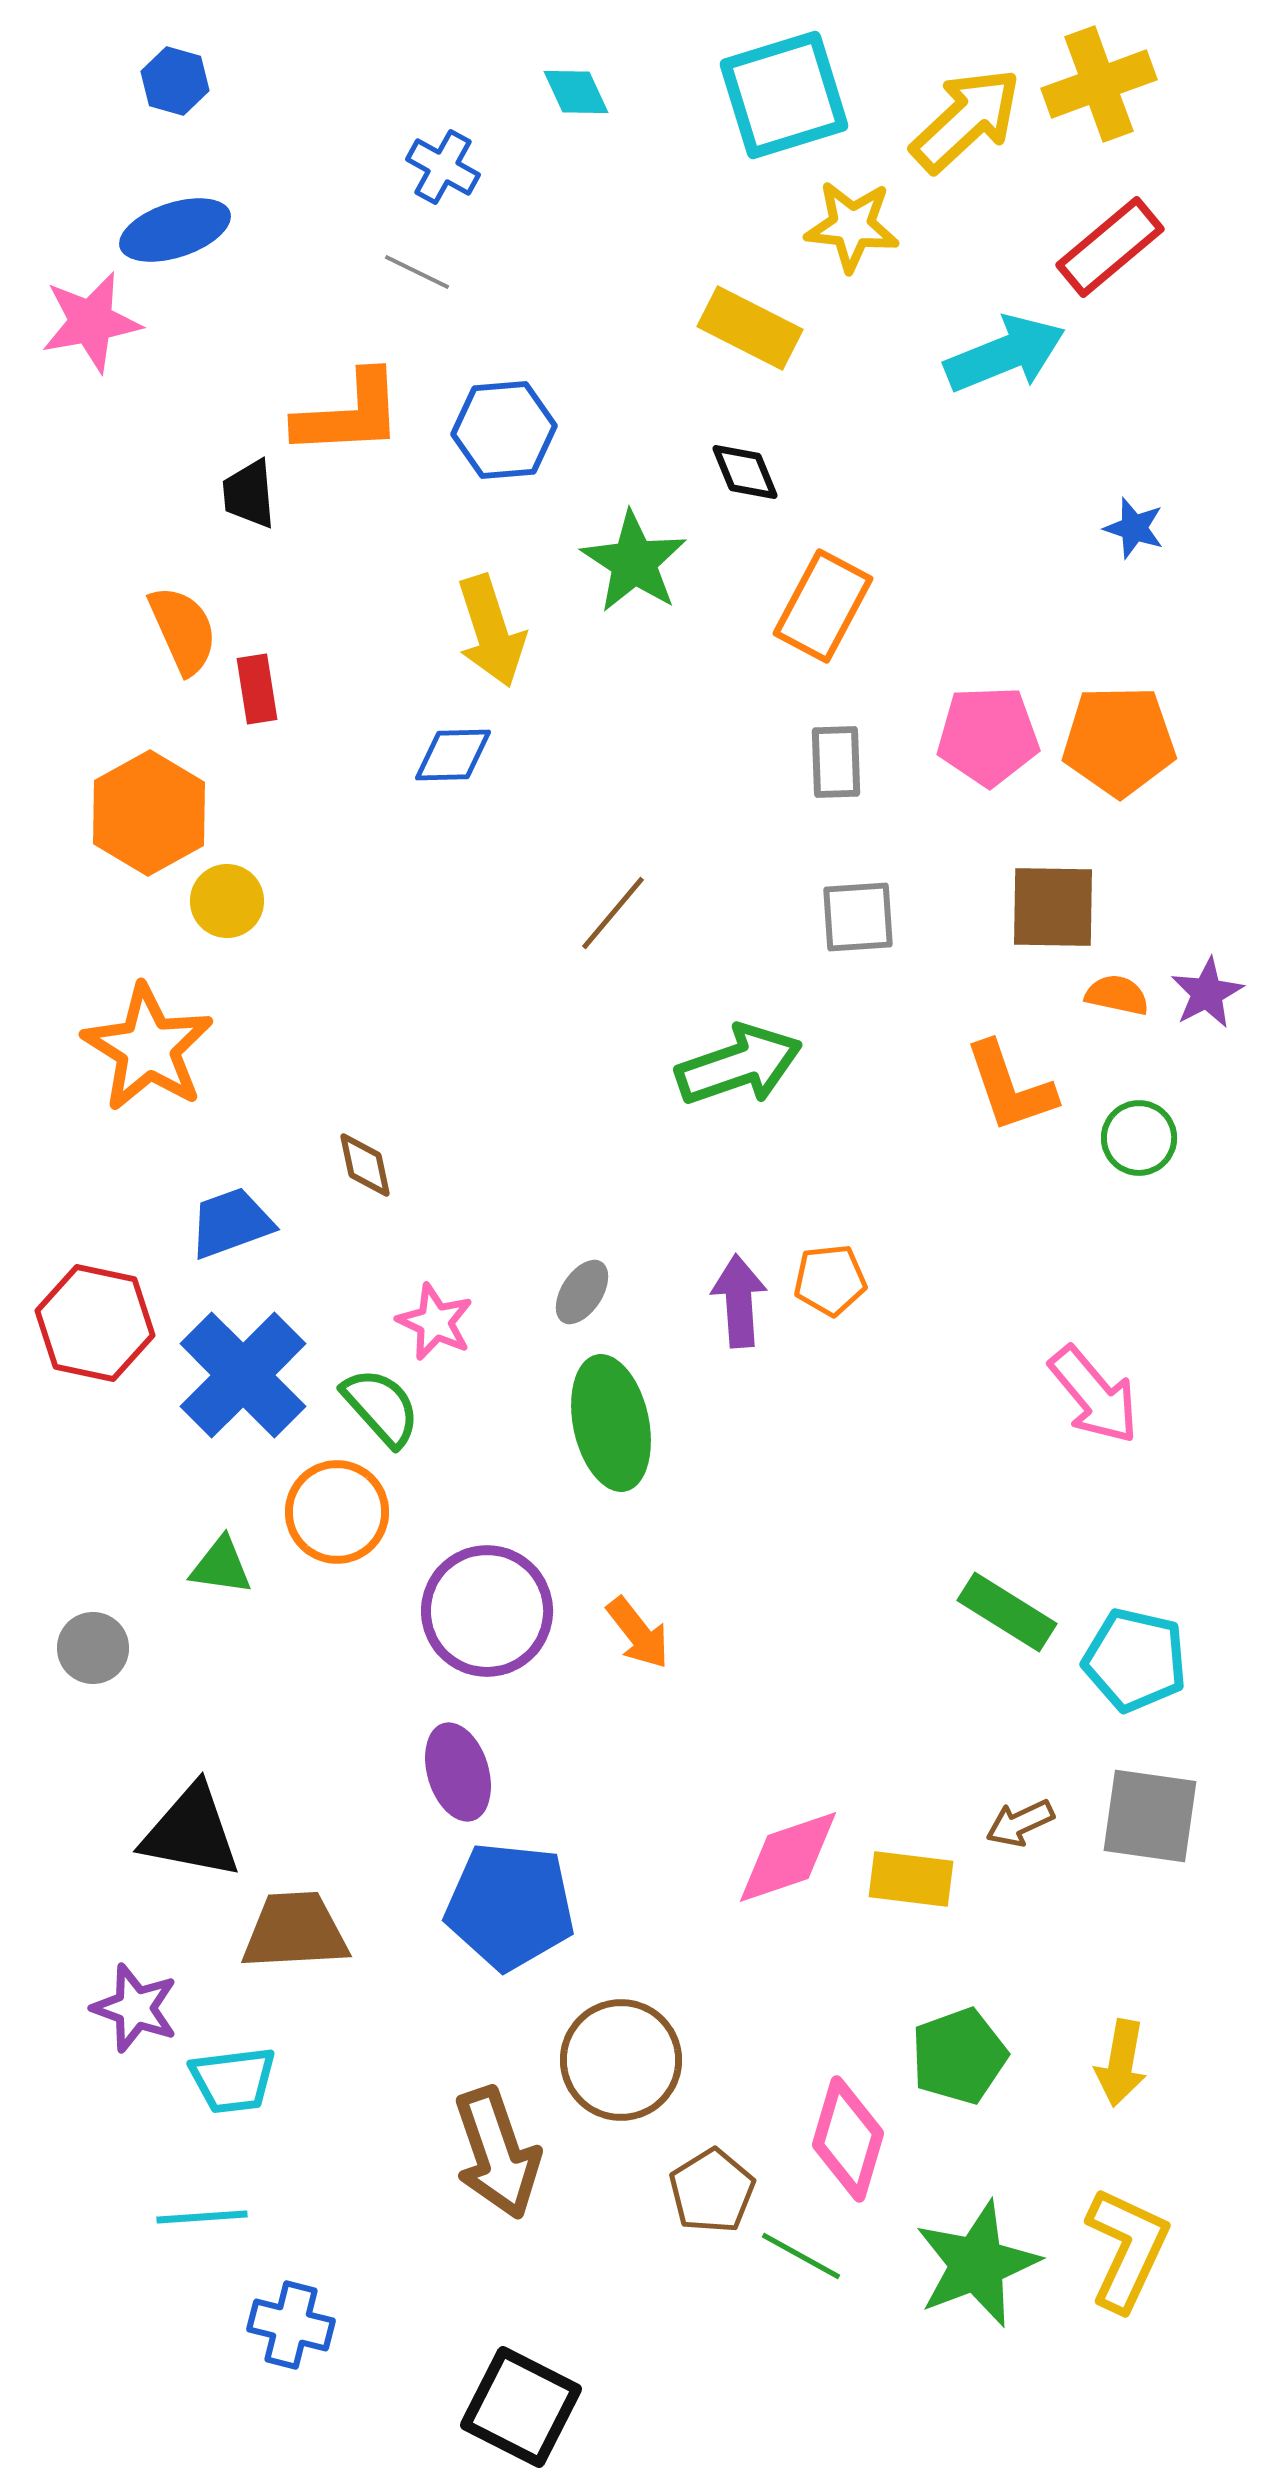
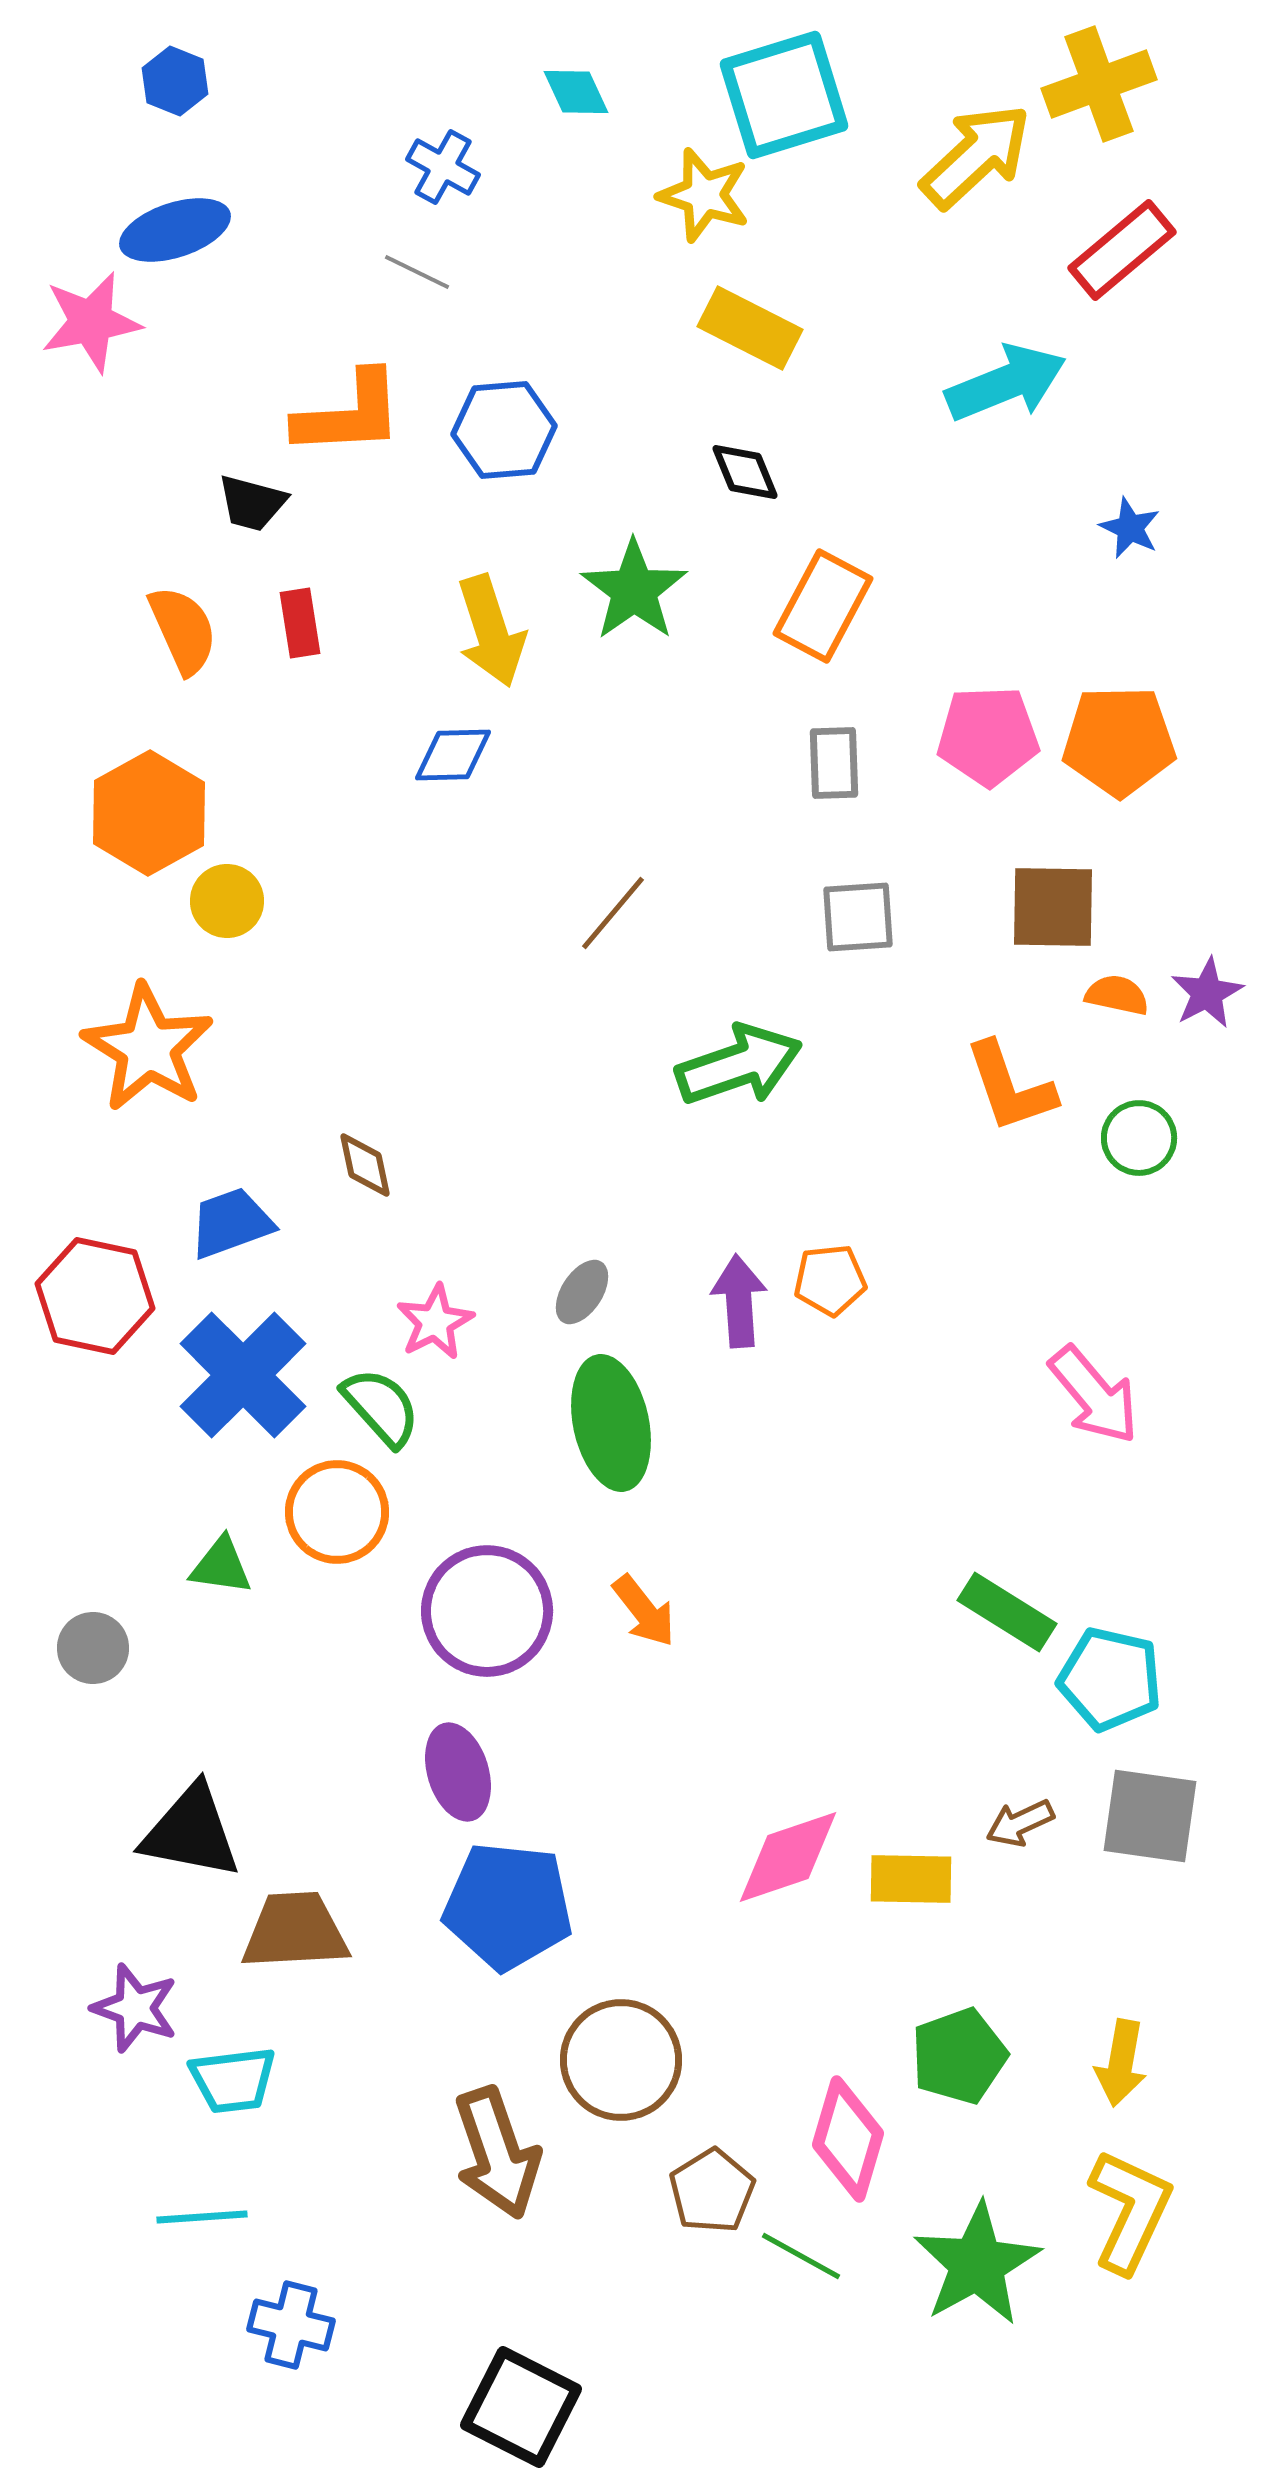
blue hexagon at (175, 81): rotated 6 degrees clockwise
yellow arrow at (966, 120): moved 10 px right, 36 px down
yellow star at (852, 226): moved 148 px left, 31 px up; rotated 12 degrees clockwise
red rectangle at (1110, 247): moved 12 px right, 3 px down
cyan arrow at (1005, 354): moved 1 px right, 29 px down
black trapezoid at (249, 494): moved 3 px right, 9 px down; rotated 70 degrees counterclockwise
blue star at (1134, 528): moved 4 px left; rotated 8 degrees clockwise
green star at (634, 562): moved 28 px down; rotated 4 degrees clockwise
red rectangle at (257, 689): moved 43 px right, 66 px up
gray rectangle at (836, 762): moved 2 px left, 1 px down
pink star at (435, 1322): rotated 20 degrees clockwise
red hexagon at (95, 1323): moved 27 px up
orange arrow at (638, 1633): moved 6 px right, 22 px up
cyan pentagon at (1135, 1660): moved 25 px left, 19 px down
yellow rectangle at (911, 1879): rotated 6 degrees counterclockwise
blue pentagon at (510, 1906): moved 2 px left
yellow L-shape at (1127, 2249): moved 3 px right, 38 px up
green star at (977, 2264): rotated 8 degrees counterclockwise
